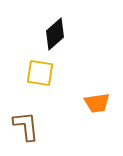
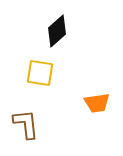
black diamond: moved 2 px right, 3 px up
brown L-shape: moved 2 px up
